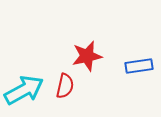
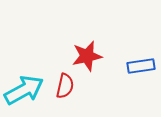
blue rectangle: moved 2 px right
